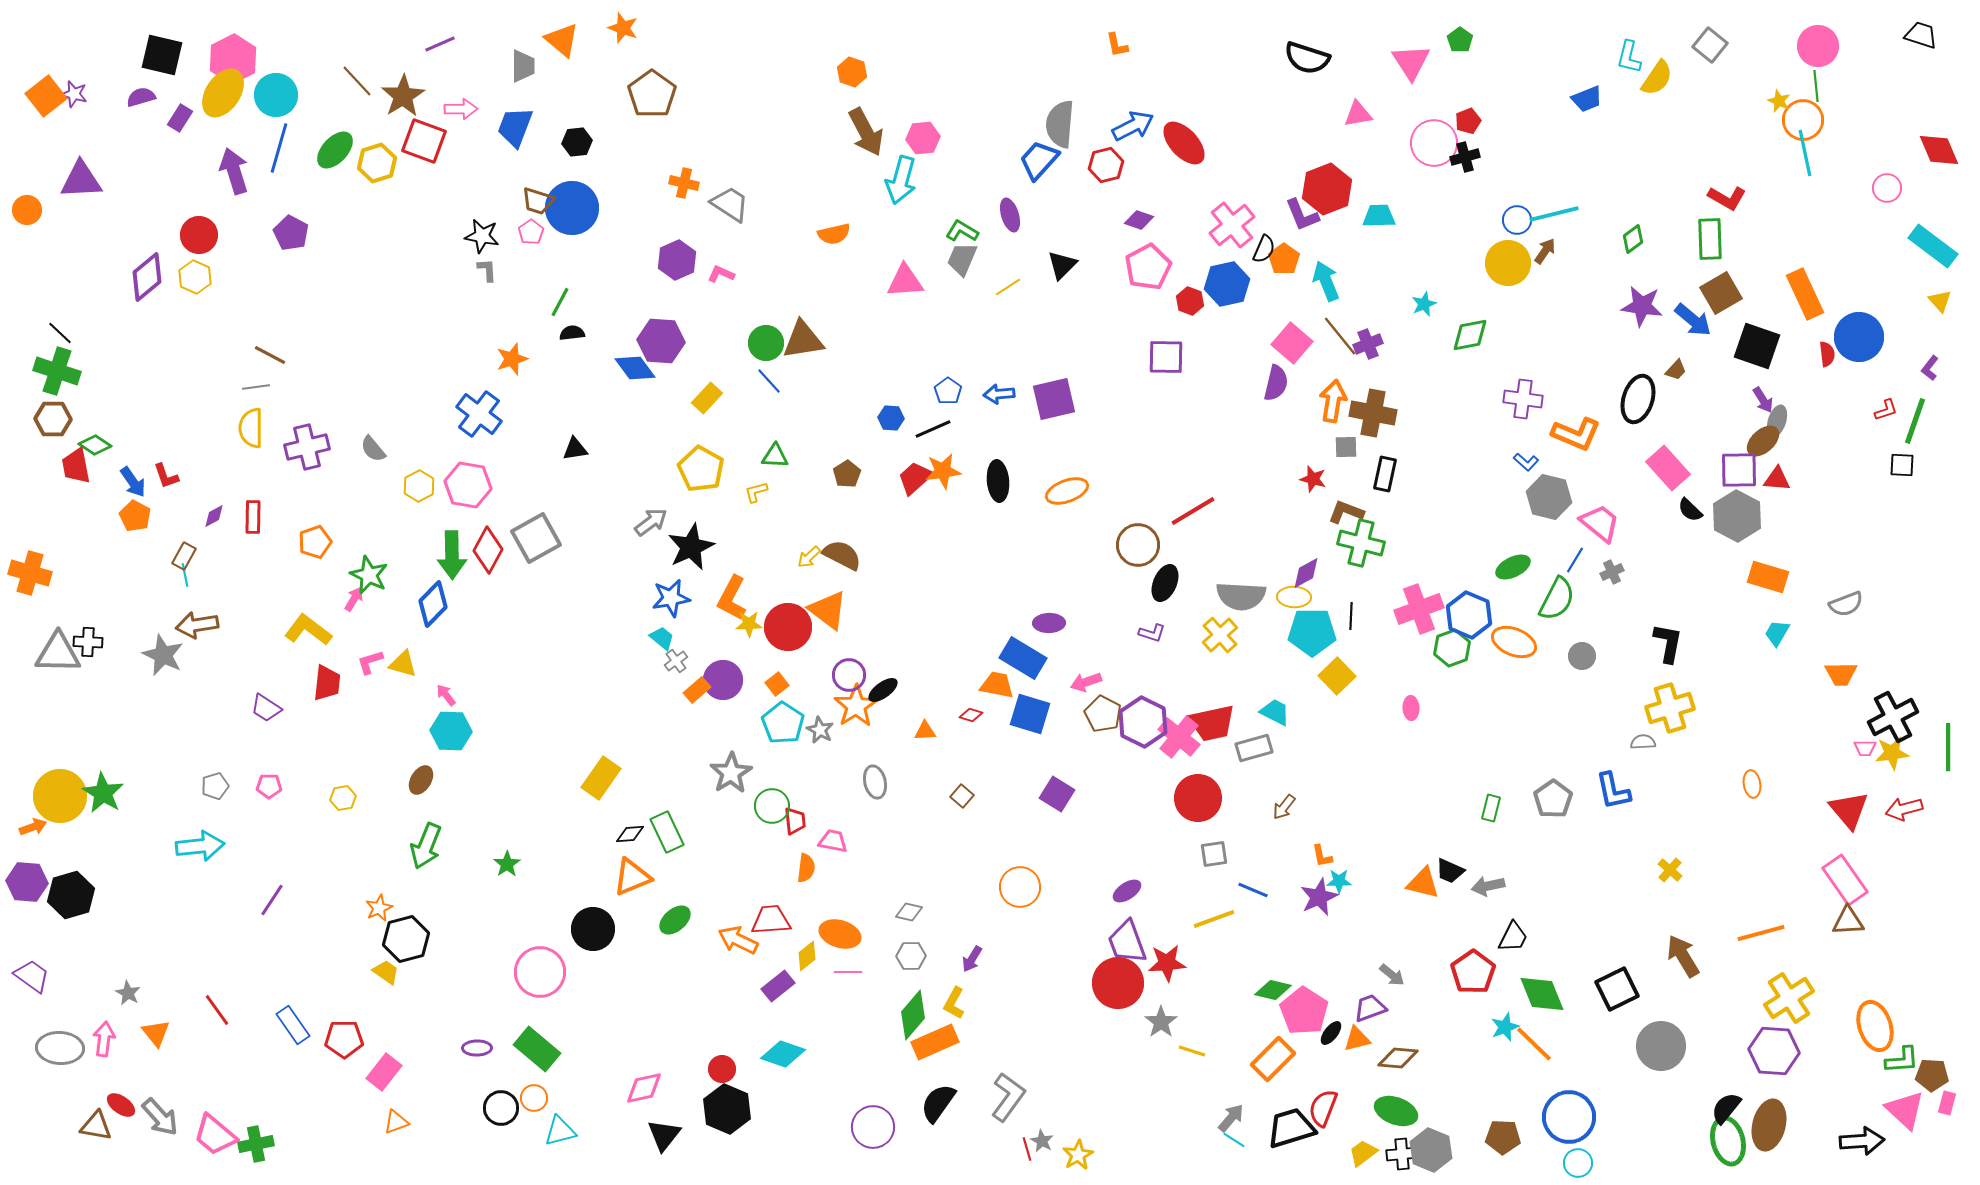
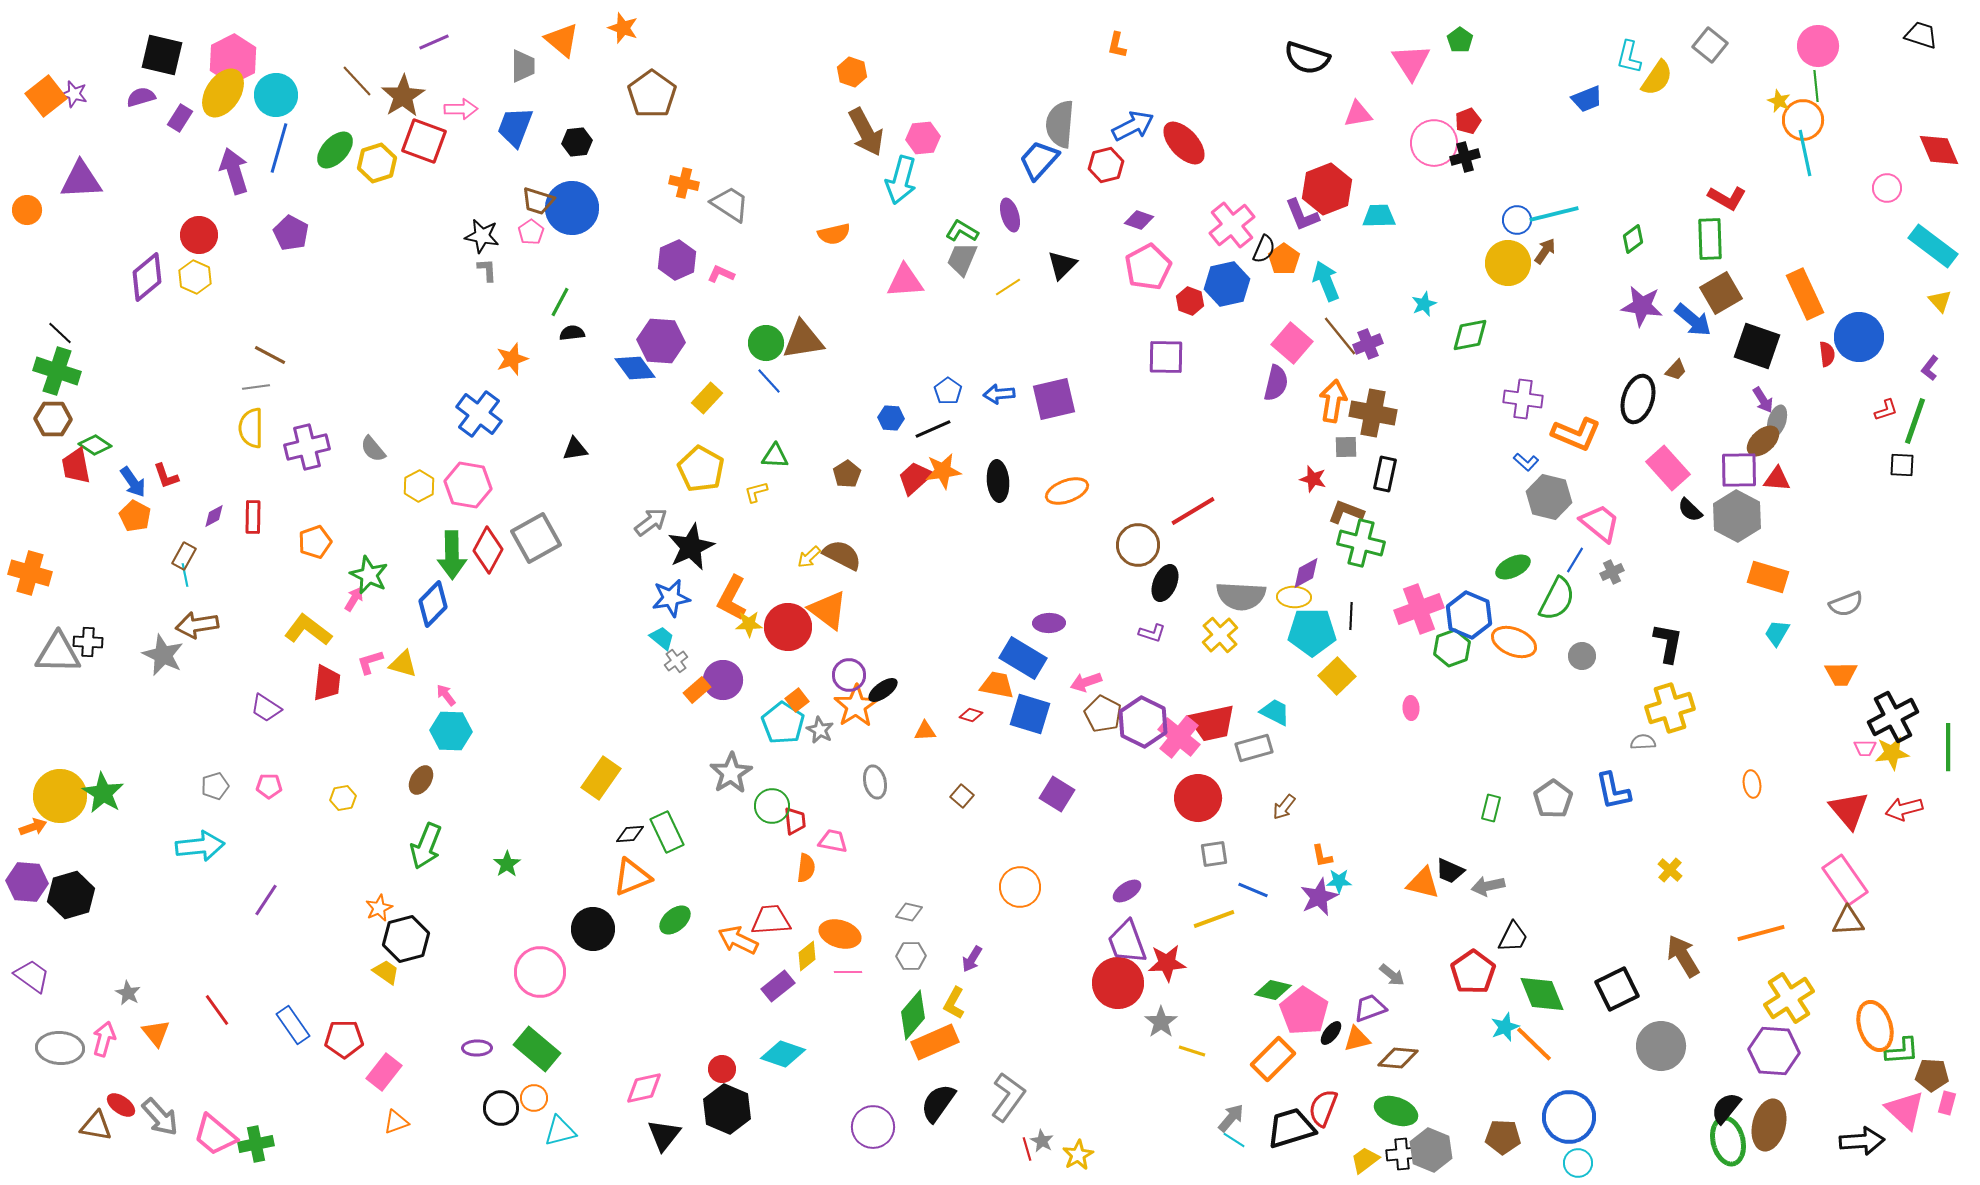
purple line at (440, 44): moved 6 px left, 2 px up
orange L-shape at (1117, 45): rotated 24 degrees clockwise
orange square at (777, 684): moved 20 px right, 16 px down
purple line at (272, 900): moved 6 px left
pink arrow at (104, 1039): rotated 8 degrees clockwise
green L-shape at (1902, 1060): moved 9 px up
yellow trapezoid at (1363, 1153): moved 2 px right, 7 px down
